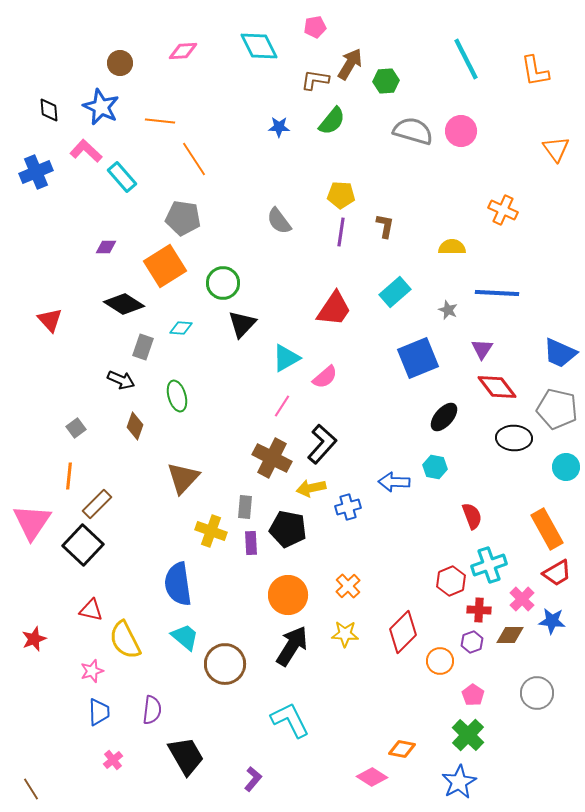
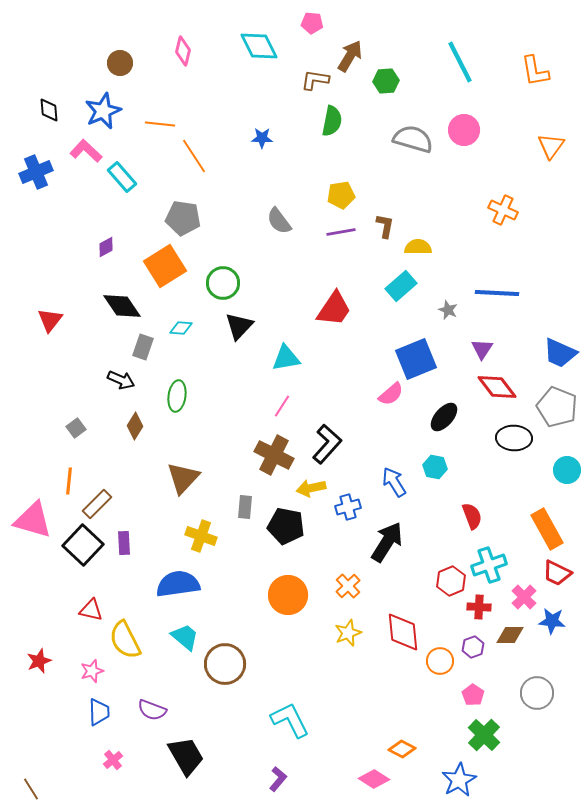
pink pentagon at (315, 27): moved 3 px left, 4 px up; rotated 15 degrees clockwise
pink diamond at (183, 51): rotated 72 degrees counterclockwise
cyan line at (466, 59): moved 6 px left, 3 px down
brown arrow at (350, 64): moved 8 px up
blue star at (101, 107): moved 2 px right, 4 px down; rotated 24 degrees clockwise
orange line at (160, 121): moved 3 px down
green semicircle at (332, 121): rotated 28 degrees counterclockwise
blue star at (279, 127): moved 17 px left, 11 px down
gray semicircle at (413, 131): moved 8 px down
pink circle at (461, 131): moved 3 px right, 1 px up
orange triangle at (556, 149): moved 5 px left, 3 px up; rotated 12 degrees clockwise
orange line at (194, 159): moved 3 px up
yellow pentagon at (341, 195): rotated 12 degrees counterclockwise
purple line at (341, 232): rotated 72 degrees clockwise
purple diamond at (106, 247): rotated 30 degrees counterclockwise
yellow semicircle at (452, 247): moved 34 px left
cyan rectangle at (395, 292): moved 6 px right, 6 px up
black diamond at (124, 304): moved 2 px left, 2 px down; rotated 24 degrees clockwise
red triangle at (50, 320): rotated 20 degrees clockwise
black triangle at (242, 324): moved 3 px left, 2 px down
cyan triangle at (286, 358): rotated 20 degrees clockwise
blue square at (418, 358): moved 2 px left, 1 px down
pink semicircle at (325, 377): moved 66 px right, 17 px down
green ellipse at (177, 396): rotated 24 degrees clockwise
gray pentagon at (557, 409): moved 2 px up; rotated 9 degrees clockwise
brown diamond at (135, 426): rotated 12 degrees clockwise
black L-shape at (322, 444): moved 5 px right
brown cross at (272, 458): moved 2 px right, 3 px up
cyan circle at (566, 467): moved 1 px right, 3 px down
orange line at (69, 476): moved 5 px down
blue arrow at (394, 482): rotated 56 degrees clockwise
pink triangle at (32, 522): moved 1 px right, 2 px up; rotated 48 degrees counterclockwise
black pentagon at (288, 529): moved 2 px left, 3 px up
yellow cross at (211, 531): moved 10 px left, 5 px down
purple rectangle at (251, 543): moved 127 px left
red trapezoid at (557, 573): rotated 56 degrees clockwise
blue semicircle at (178, 584): rotated 90 degrees clockwise
pink cross at (522, 599): moved 2 px right, 2 px up
red cross at (479, 610): moved 3 px up
red diamond at (403, 632): rotated 51 degrees counterclockwise
yellow star at (345, 634): moved 3 px right, 1 px up; rotated 24 degrees counterclockwise
red star at (34, 639): moved 5 px right, 22 px down
purple hexagon at (472, 642): moved 1 px right, 5 px down
black arrow at (292, 646): moved 95 px right, 104 px up
purple semicircle at (152, 710): rotated 104 degrees clockwise
green cross at (468, 735): moved 16 px right
orange diamond at (402, 749): rotated 16 degrees clockwise
pink diamond at (372, 777): moved 2 px right, 2 px down
purple L-shape at (253, 779): moved 25 px right
blue star at (459, 782): moved 2 px up
